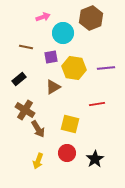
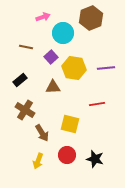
purple square: rotated 32 degrees counterclockwise
black rectangle: moved 1 px right, 1 px down
brown triangle: rotated 28 degrees clockwise
brown arrow: moved 4 px right, 4 px down
red circle: moved 2 px down
black star: rotated 24 degrees counterclockwise
